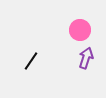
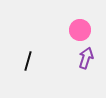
black line: moved 3 px left; rotated 18 degrees counterclockwise
